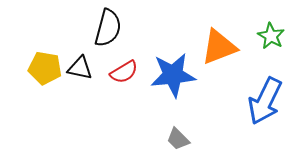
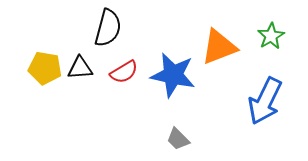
green star: rotated 12 degrees clockwise
black triangle: rotated 16 degrees counterclockwise
blue star: rotated 18 degrees clockwise
